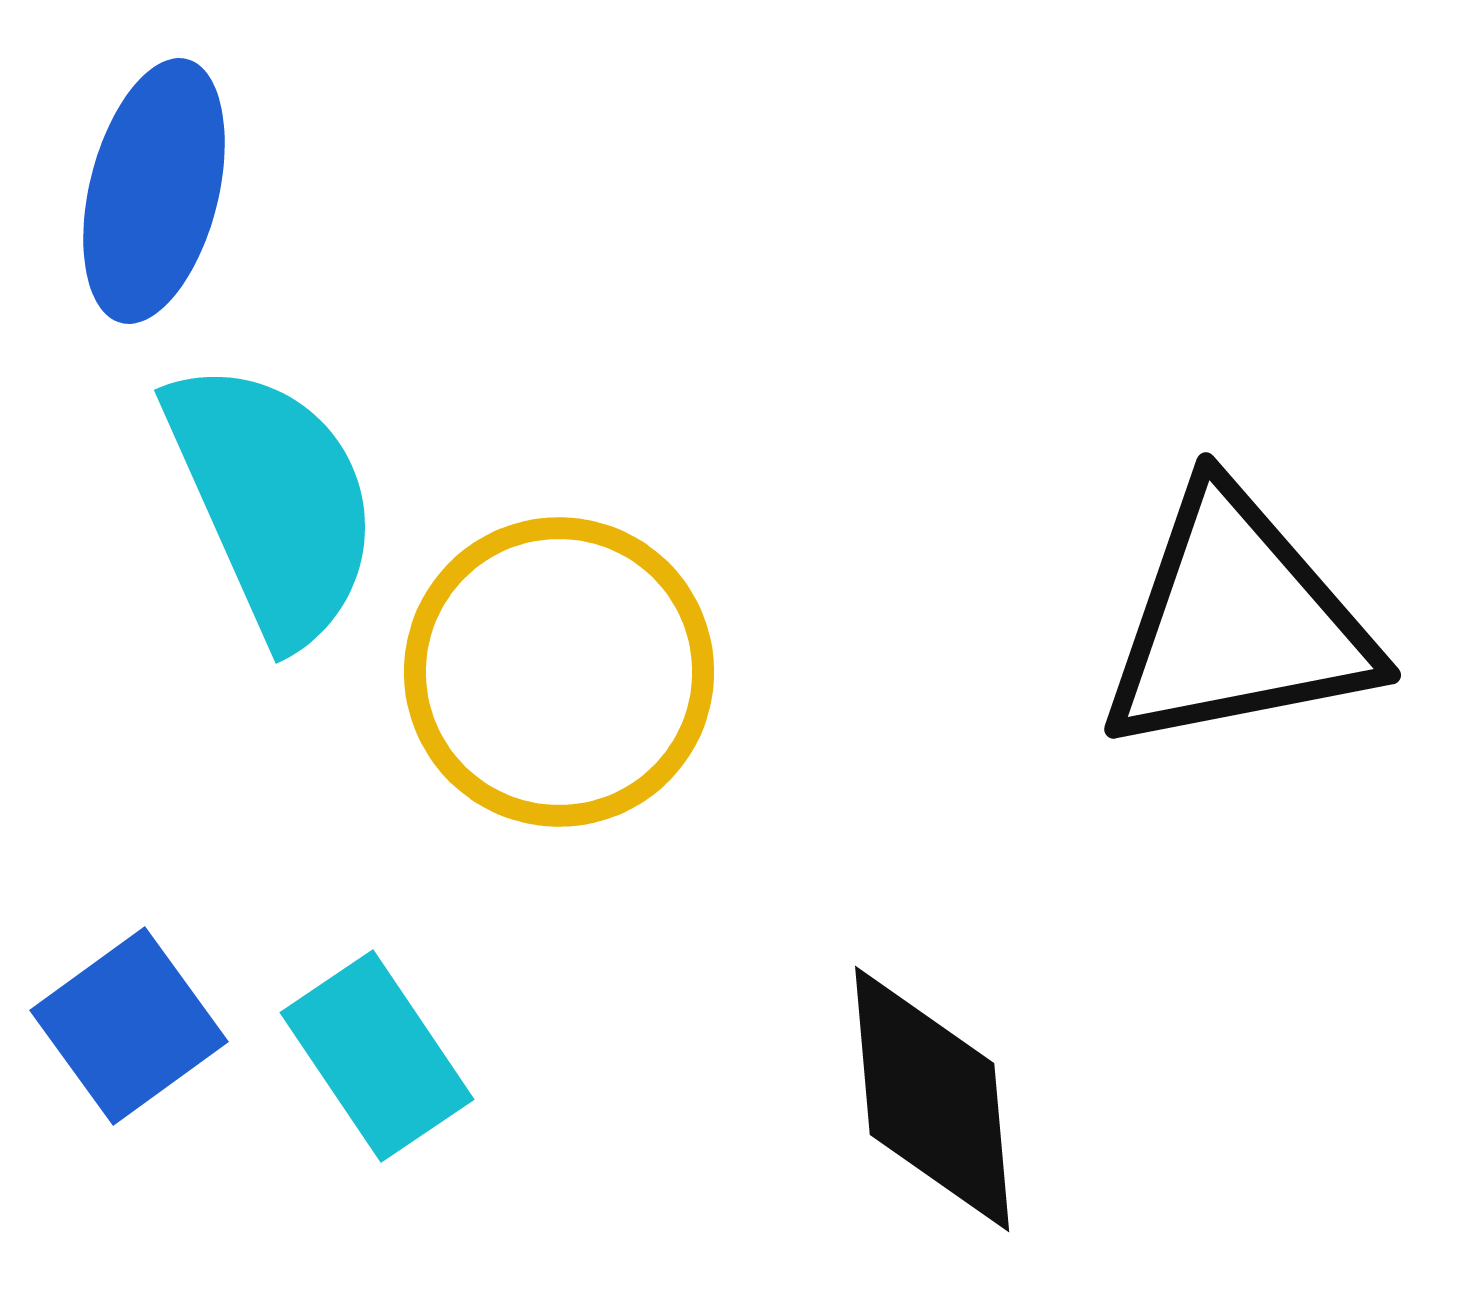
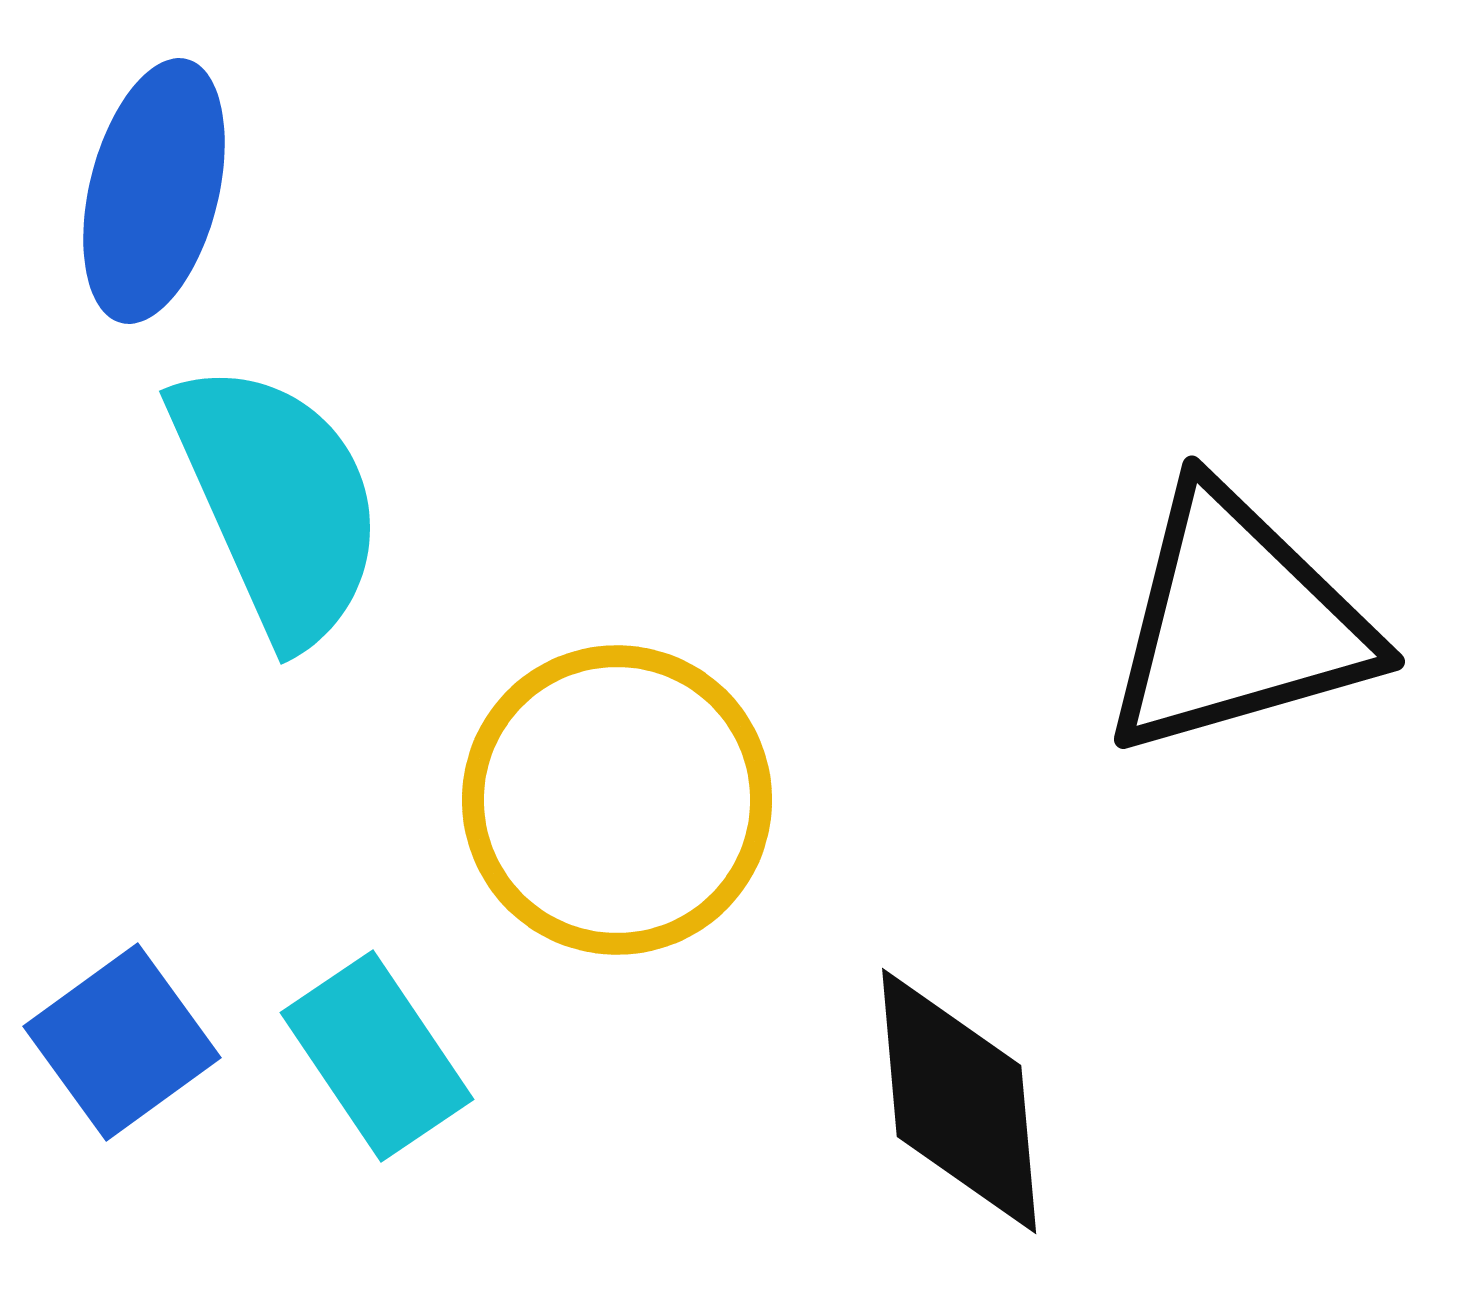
cyan semicircle: moved 5 px right, 1 px down
black triangle: rotated 5 degrees counterclockwise
yellow circle: moved 58 px right, 128 px down
blue square: moved 7 px left, 16 px down
black diamond: moved 27 px right, 2 px down
